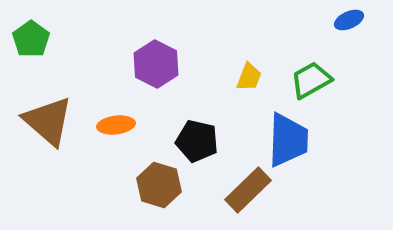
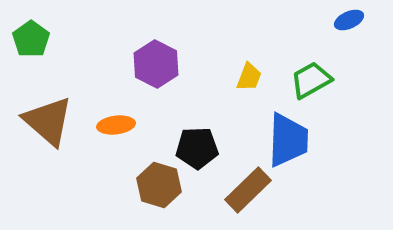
black pentagon: moved 7 px down; rotated 15 degrees counterclockwise
